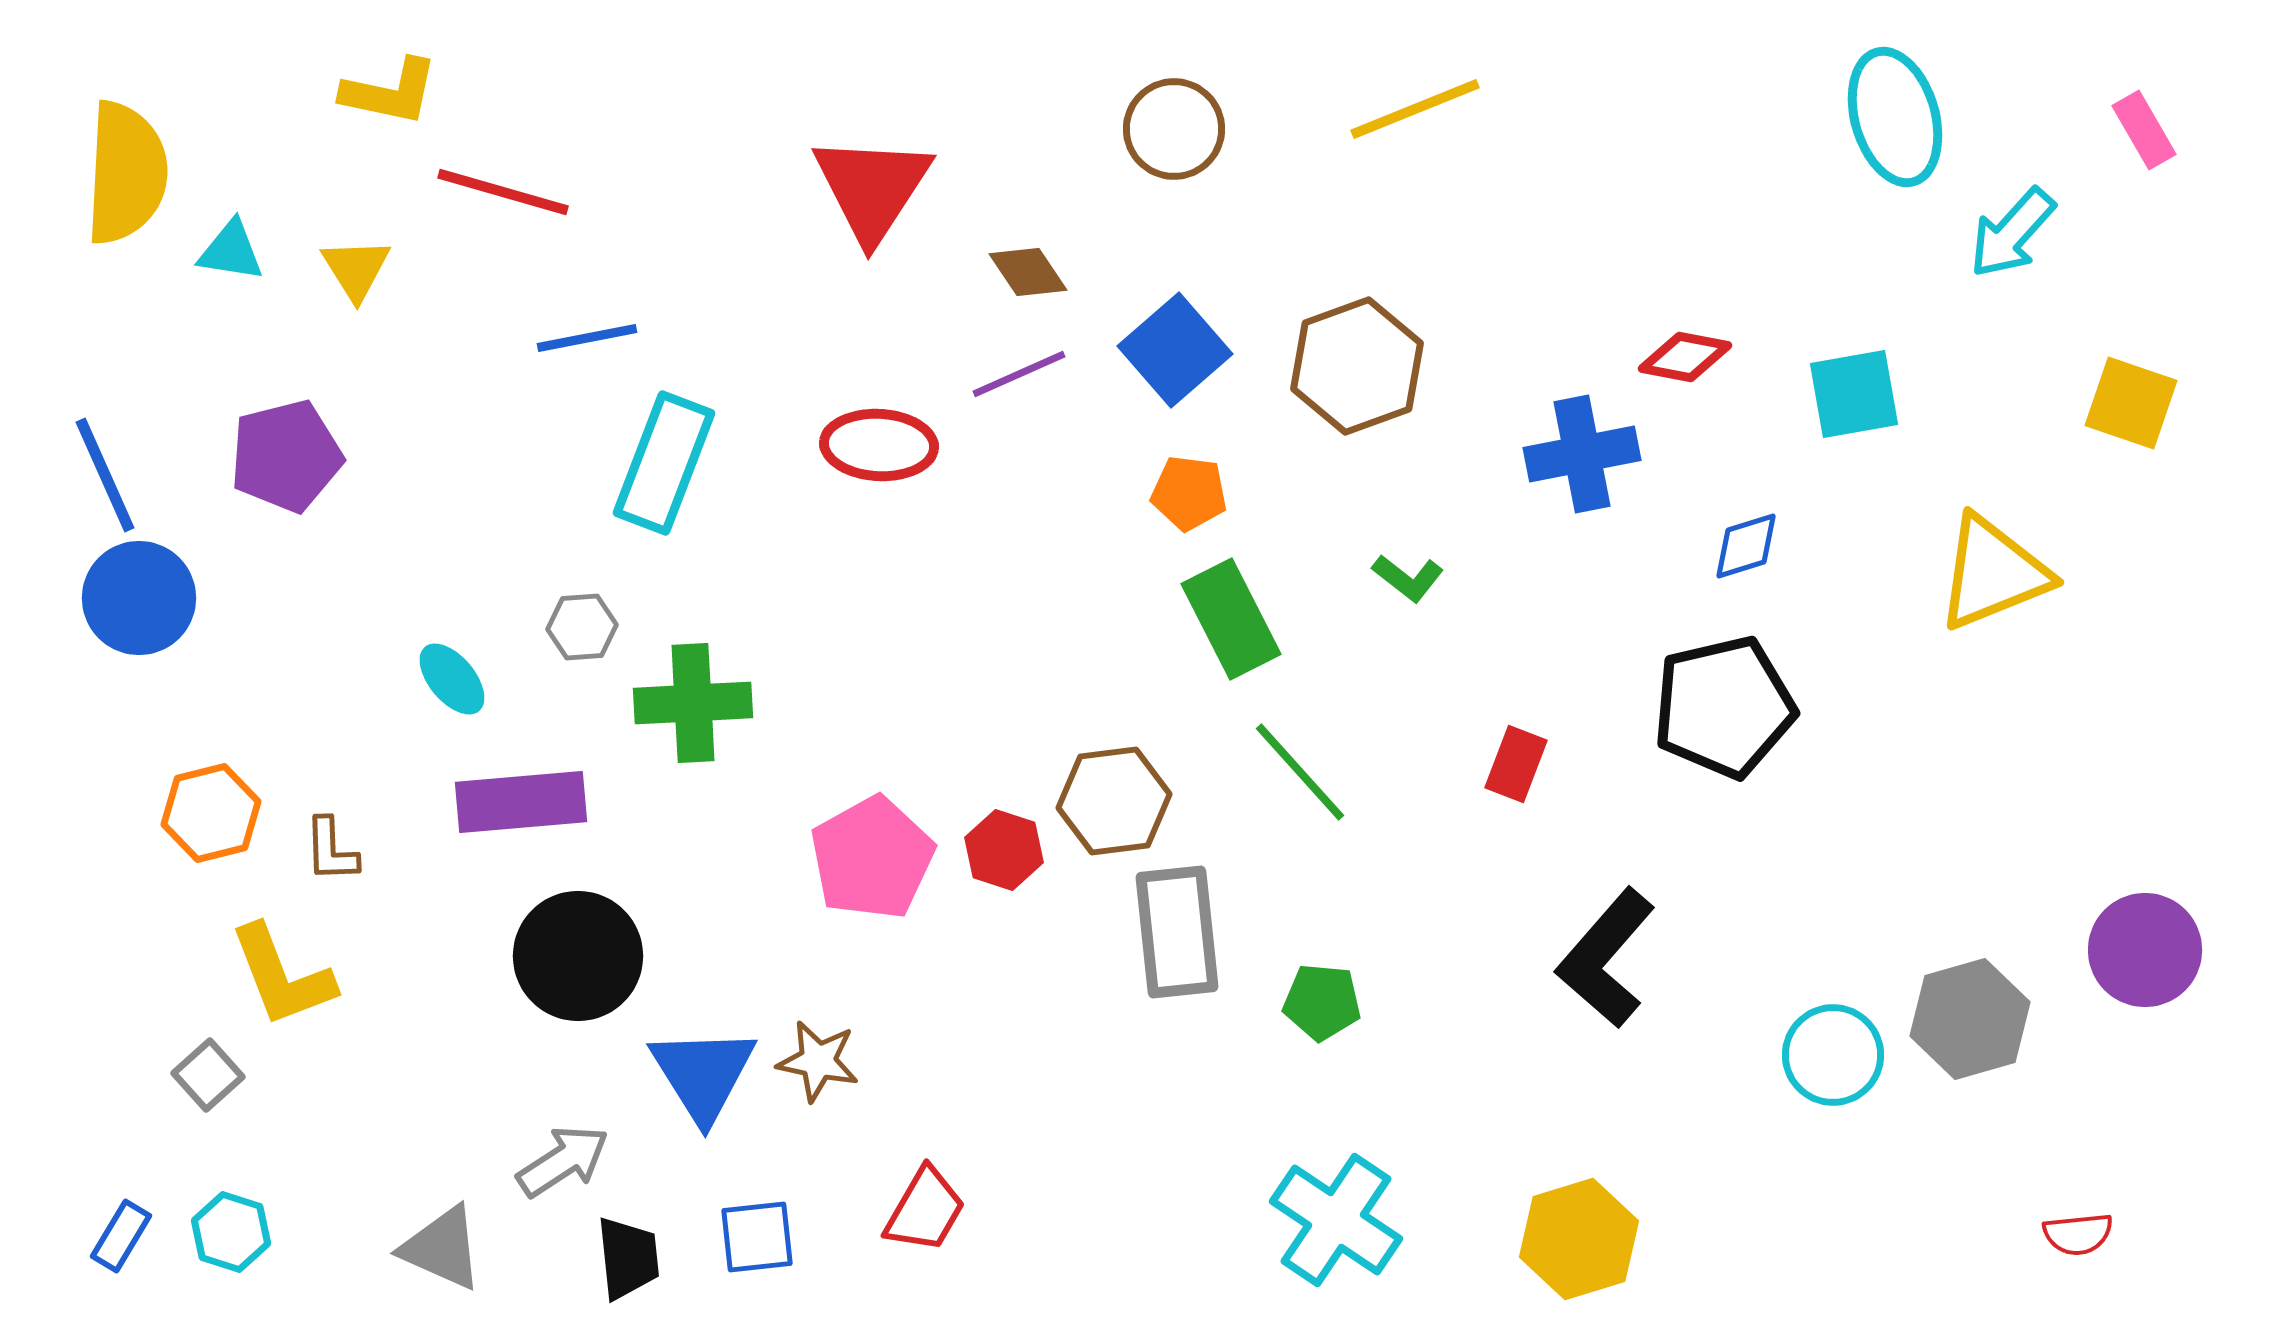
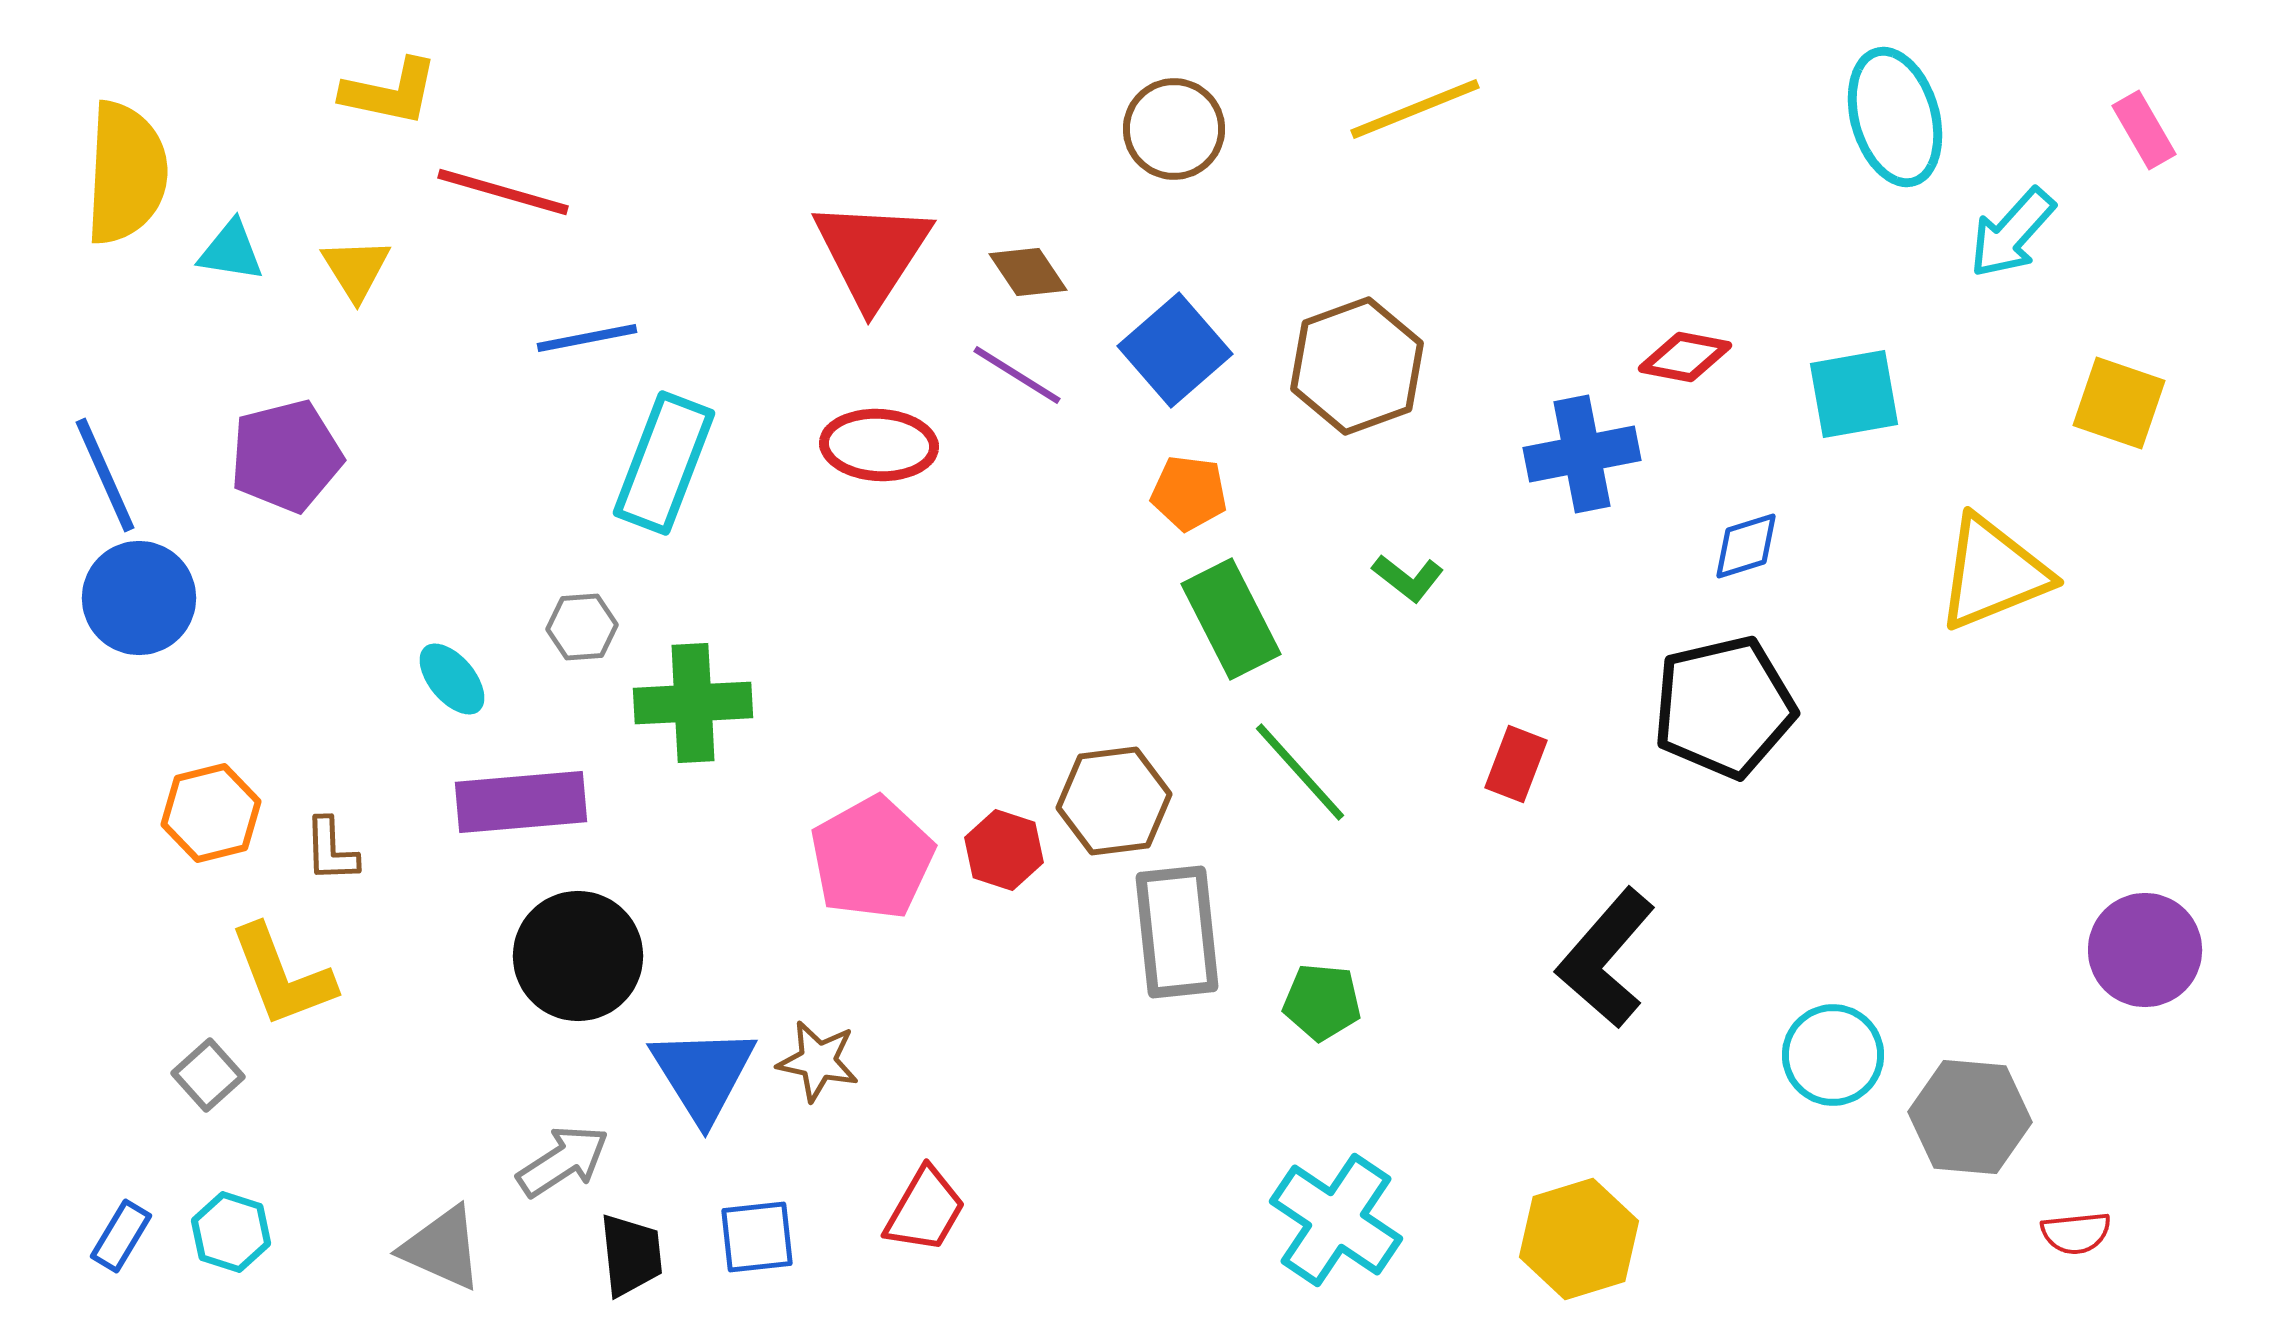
red triangle at (872, 188): moved 65 px down
purple line at (1019, 374): moved 2 px left, 1 px down; rotated 56 degrees clockwise
yellow square at (2131, 403): moved 12 px left
gray hexagon at (1970, 1019): moved 98 px down; rotated 21 degrees clockwise
red semicircle at (2078, 1234): moved 2 px left, 1 px up
black trapezoid at (628, 1258): moved 3 px right, 3 px up
